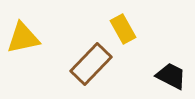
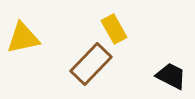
yellow rectangle: moved 9 px left
